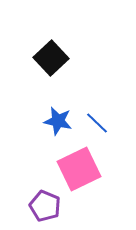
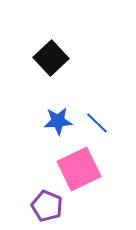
blue star: rotated 16 degrees counterclockwise
purple pentagon: moved 2 px right
